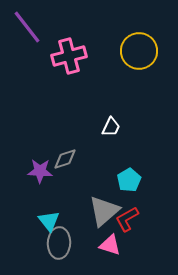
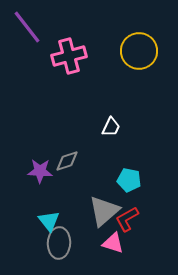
gray diamond: moved 2 px right, 2 px down
cyan pentagon: rotated 30 degrees counterclockwise
pink triangle: moved 3 px right, 2 px up
